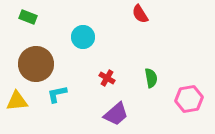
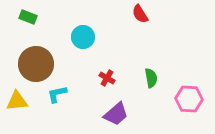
pink hexagon: rotated 12 degrees clockwise
